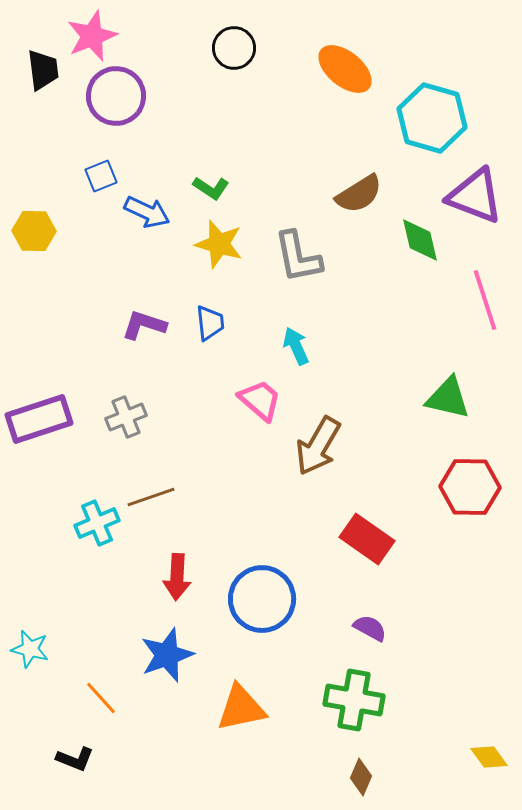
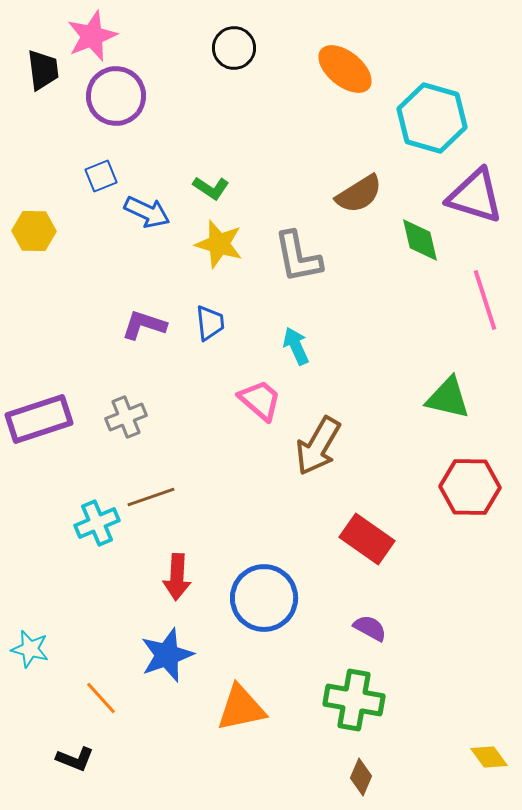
purple triangle: rotated 4 degrees counterclockwise
blue circle: moved 2 px right, 1 px up
